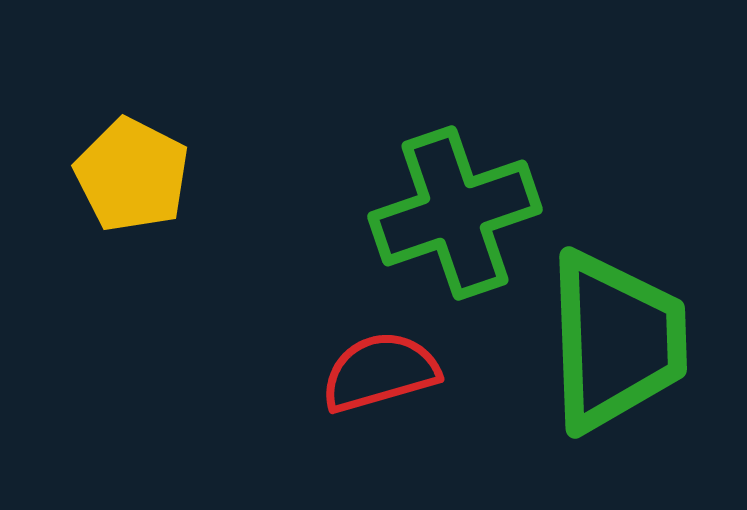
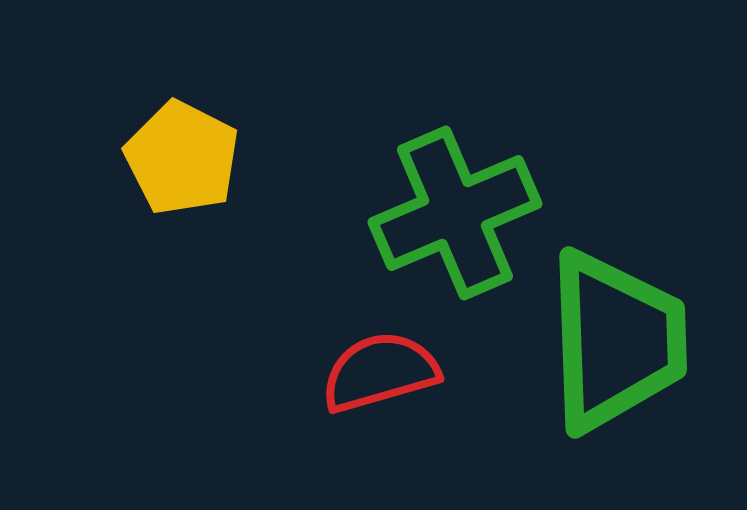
yellow pentagon: moved 50 px right, 17 px up
green cross: rotated 4 degrees counterclockwise
